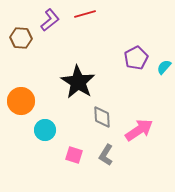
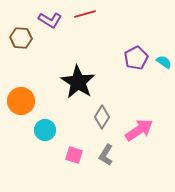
purple L-shape: rotated 70 degrees clockwise
cyan semicircle: moved 5 px up; rotated 84 degrees clockwise
gray diamond: rotated 35 degrees clockwise
